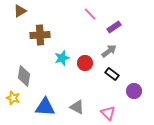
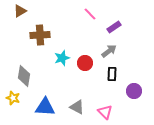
black rectangle: rotated 56 degrees clockwise
pink triangle: moved 3 px left, 1 px up
